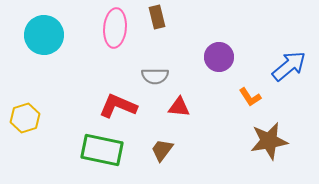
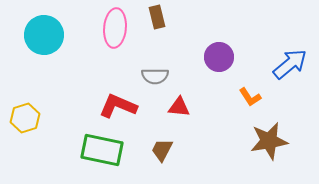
blue arrow: moved 1 px right, 2 px up
brown trapezoid: rotated 10 degrees counterclockwise
